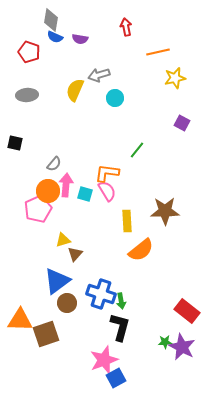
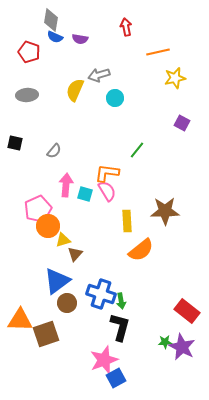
gray semicircle: moved 13 px up
orange circle: moved 35 px down
